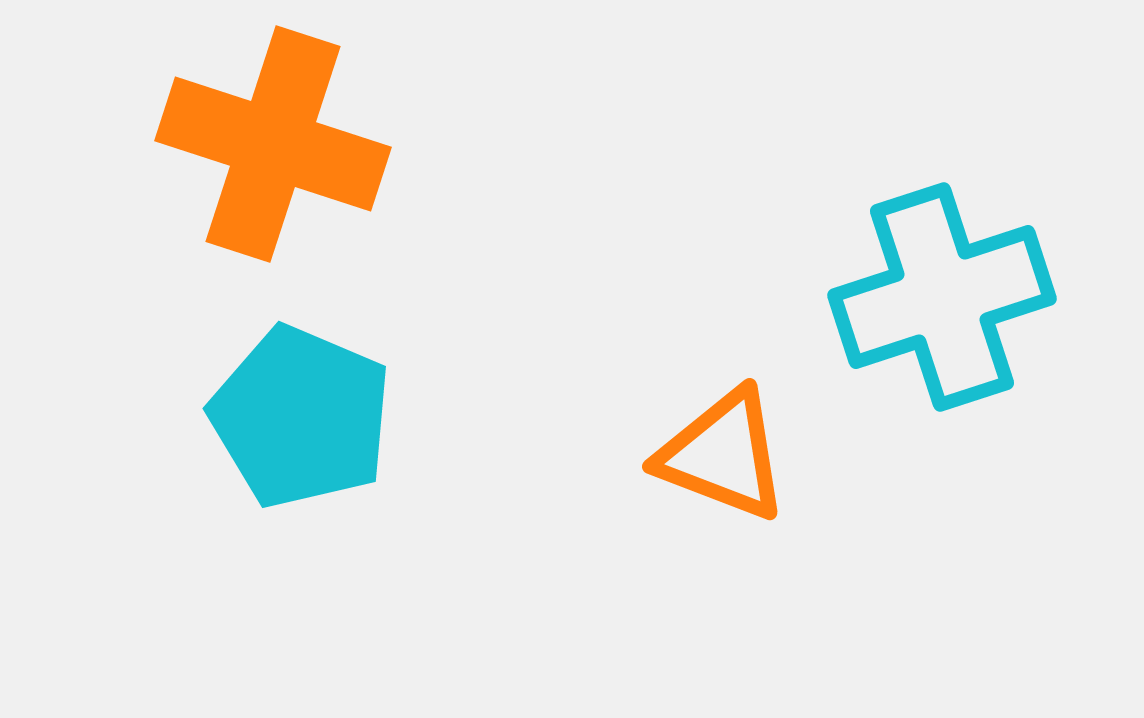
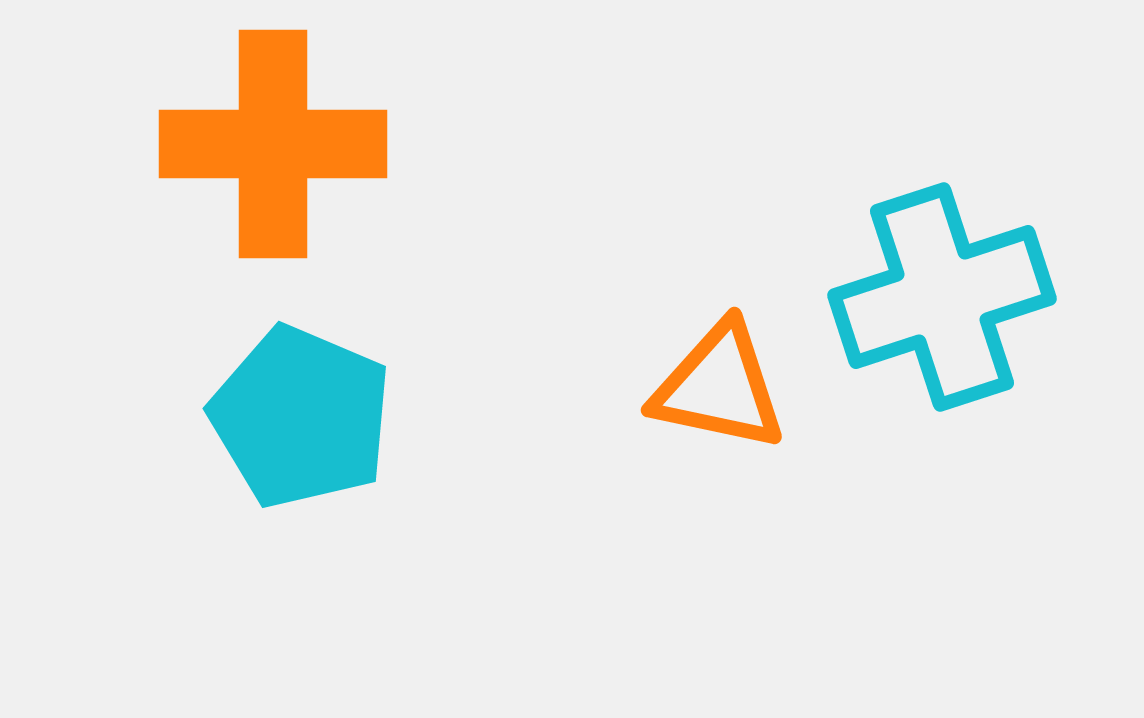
orange cross: rotated 18 degrees counterclockwise
orange triangle: moved 4 px left, 68 px up; rotated 9 degrees counterclockwise
